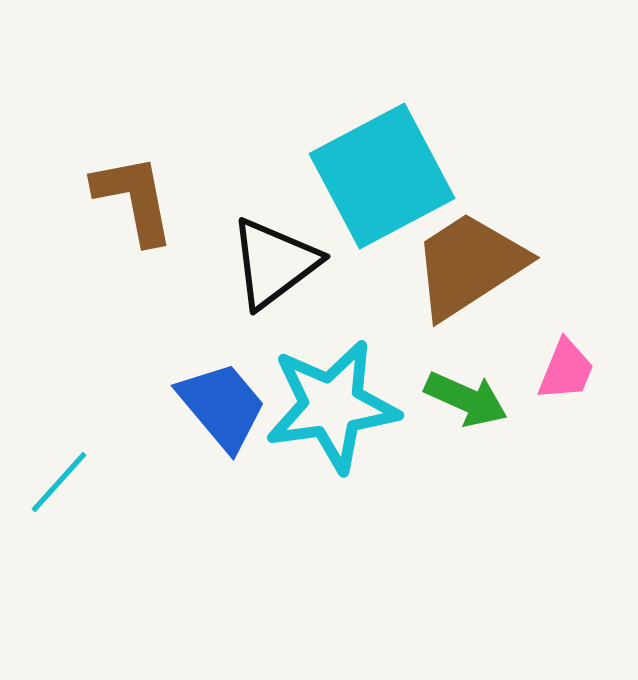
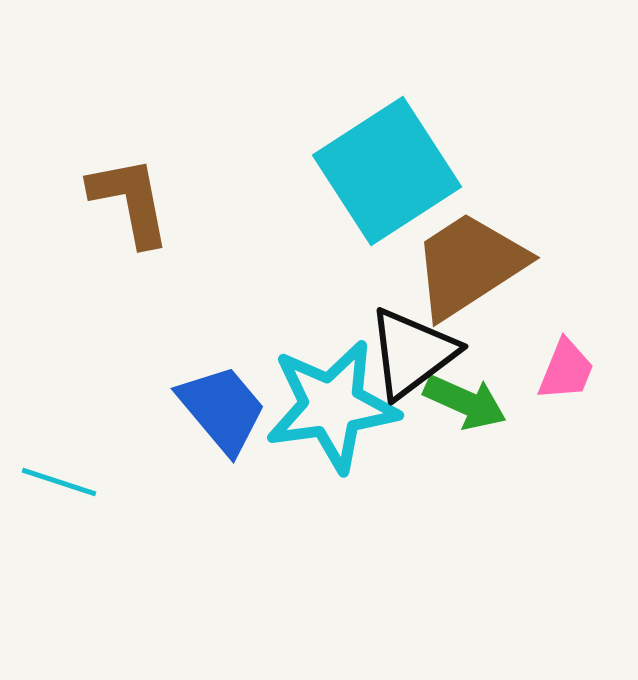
cyan square: moved 5 px right, 5 px up; rotated 5 degrees counterclockwise
brown L-shape: moved 4 px left, 2 px down
black triangle: moved 138 px right, 90 px down
green arrow: moved 1 px left, 3 px down
blue trapezoid: moved 3 px down
cyan line: rotated 66 degrees clockwise
